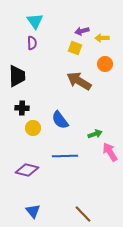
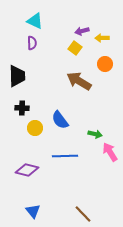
cyan triangle: rotated 30 degrees counterclockwise
yellow square: rotated 16 degrees clockwise
yellow circle: moved 2 px right
green arrow: rotated 32 degrees clockwise
